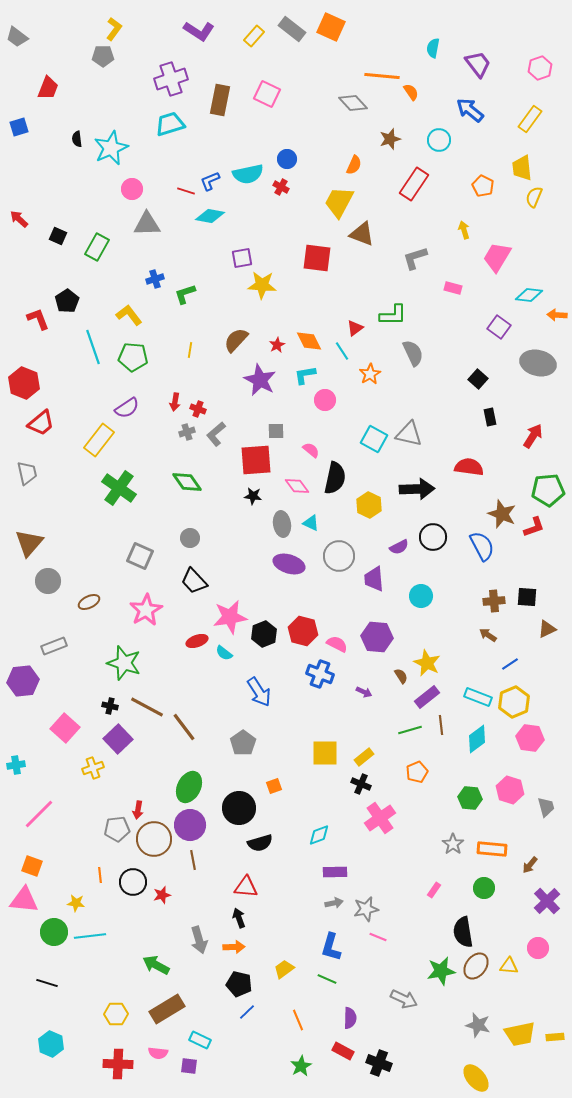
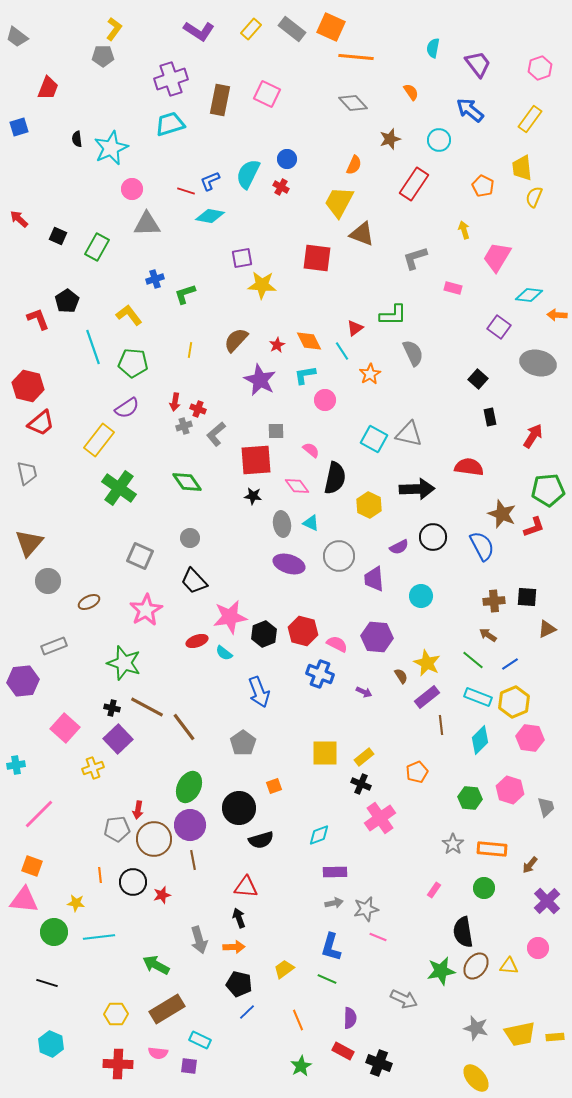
yellow rectangle at (254, 36): moved 3 px left, 7 px up
orange line at (382, 76): moved 26 px left, 19 px up
cyan semicircle at (248, 174): rotated 128 degrees clockwise
green pentagon at (133, 357): moved 6 px down
red hexagon at (24, 383): moved 4 px right, 3 px down; rotated 8 degrees counterclockwise
gray cross at (187, 432): moved 3 px left, 6 px up
blue arrow at (259, 692): rotated 12 degrees clockwise
black cross at (110, 706): moved 2 px right, 2 px down
green line at (410, 730): moved 63 px right, 70 px up; rotated 55 degrees clockwise
cyan diamond at (477, 739): moved 3 px right, 1 px down; rotated 8 degrees counterclockwise
black semicircle at (260, 843): moved 1 px right, 3 px up
cyan line at (90, 936): moved 9 px right, 1 px down
gray star at (478, 1025): moved 2 px left, 3 px down
